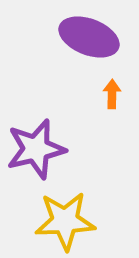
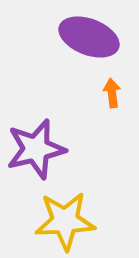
orange arrow: moved 1 px up; rotated 8 degrees counterclockwise
